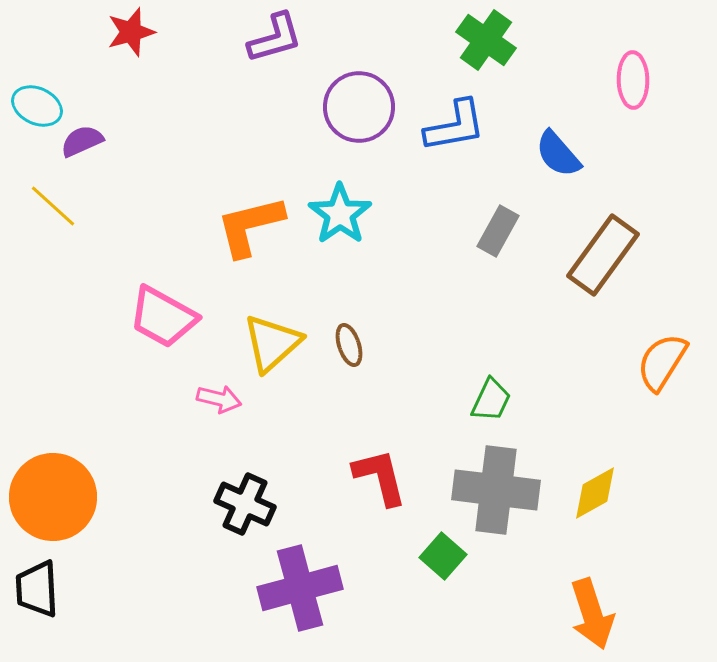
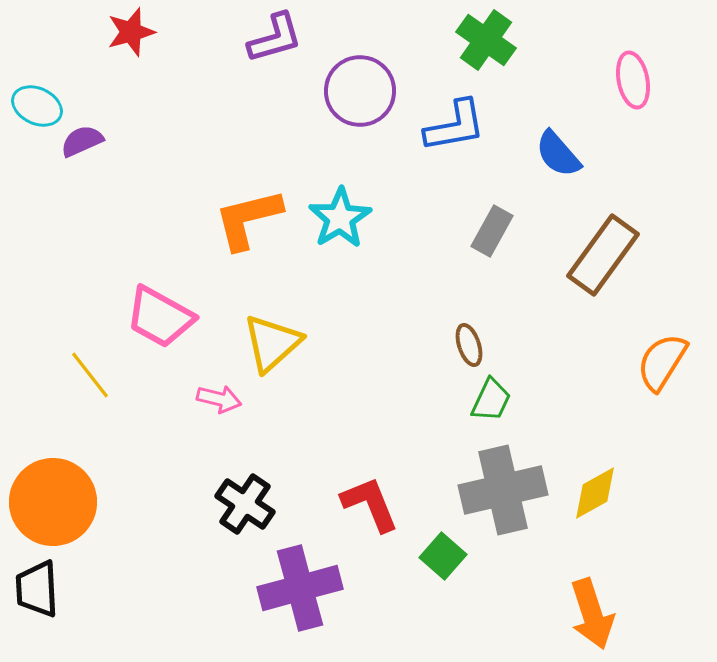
pink ellipse: rotated 10 degrees counterclockwise
purple circle: moved 1 px right, 16 px up
yellow line: moved 37 px right, 169 px down; rotated 10 degrees clockwise
cyan star: moved 4 px down; rotated 4 degrees clockwise
orange L-shape: moved 2 px left, 7 px up
gray rectangle: moved 6 px left
pink trapezoid: moved 3 px left
brown ellipse: moved 120 px right
red L-shape: moved 10 px left, 27 px down; rotated 8 degrees counterclockwise
gray cross: moved 7 px right; rotated 20 degrees counterclockwise
orange circle: moved 5 px down
black cross: rotated 10 degrees clockwise
